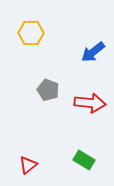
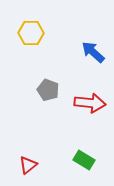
blue arrow: rotated 80 degrees clockwise
